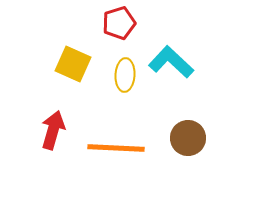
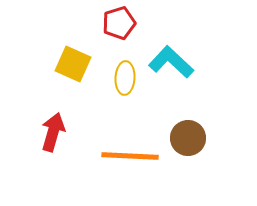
yellow ellipse: moved 3 px down
red arrow: moved 2 px down
orange line: moved 14 px right, 8 px down
